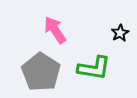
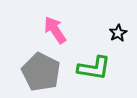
black star: moved 2 px left
gray pentagon: rotated 6 degrees counterclockwise
